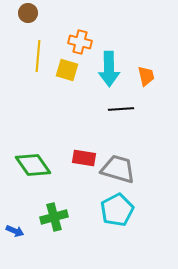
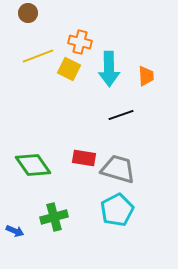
yellow line: rotated 64 degrees clockwise
yellow square: moved 2 px right, 1 px up; rotated 10 degrees clockwise
orange trapezoid: rotated 10 degrees clockwise
black line: moved 6 px down; rotated 15 degrees counterclockwise
